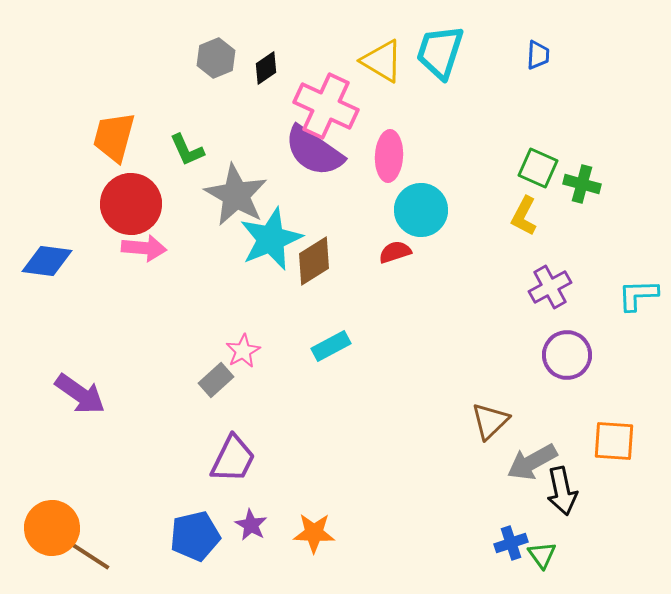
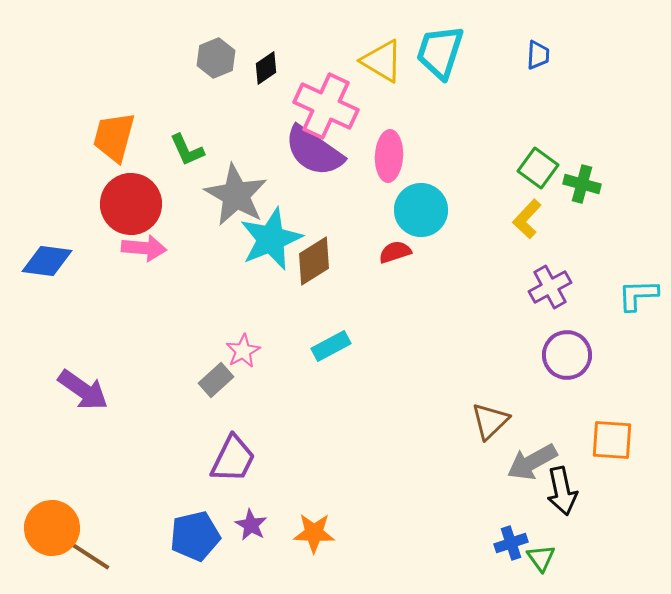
green square: rotated 12 degrees clockwise
yellow L-shape: moved 3 px right, 3 px down; rotated 15 degrees clockwise
purple arrow: moved 3 px right, 4 px up
orange square: moved 2 px left, 1 px up
green triangle: moved 1 px left, 3 px down
